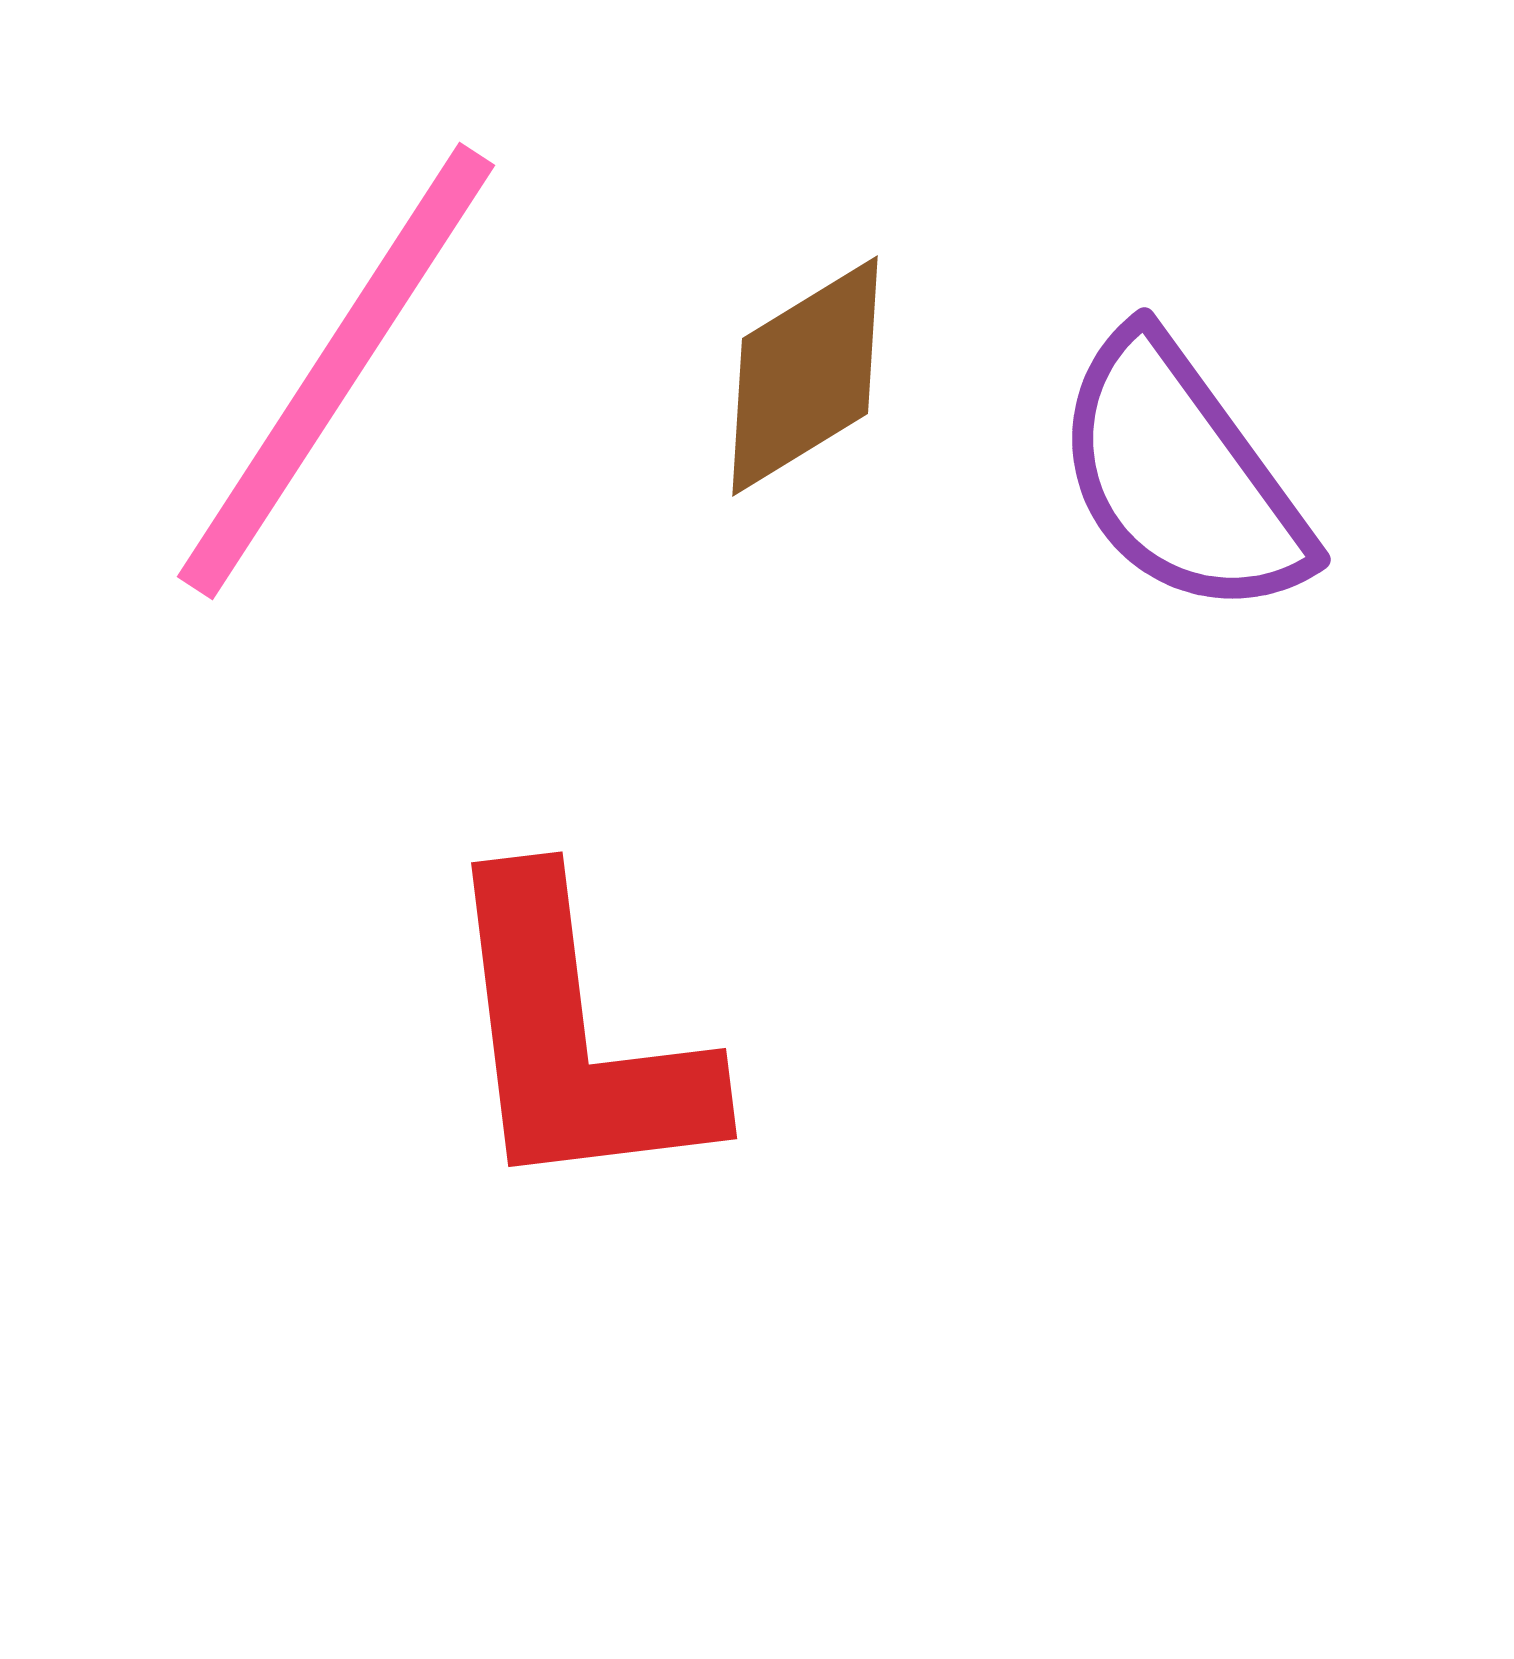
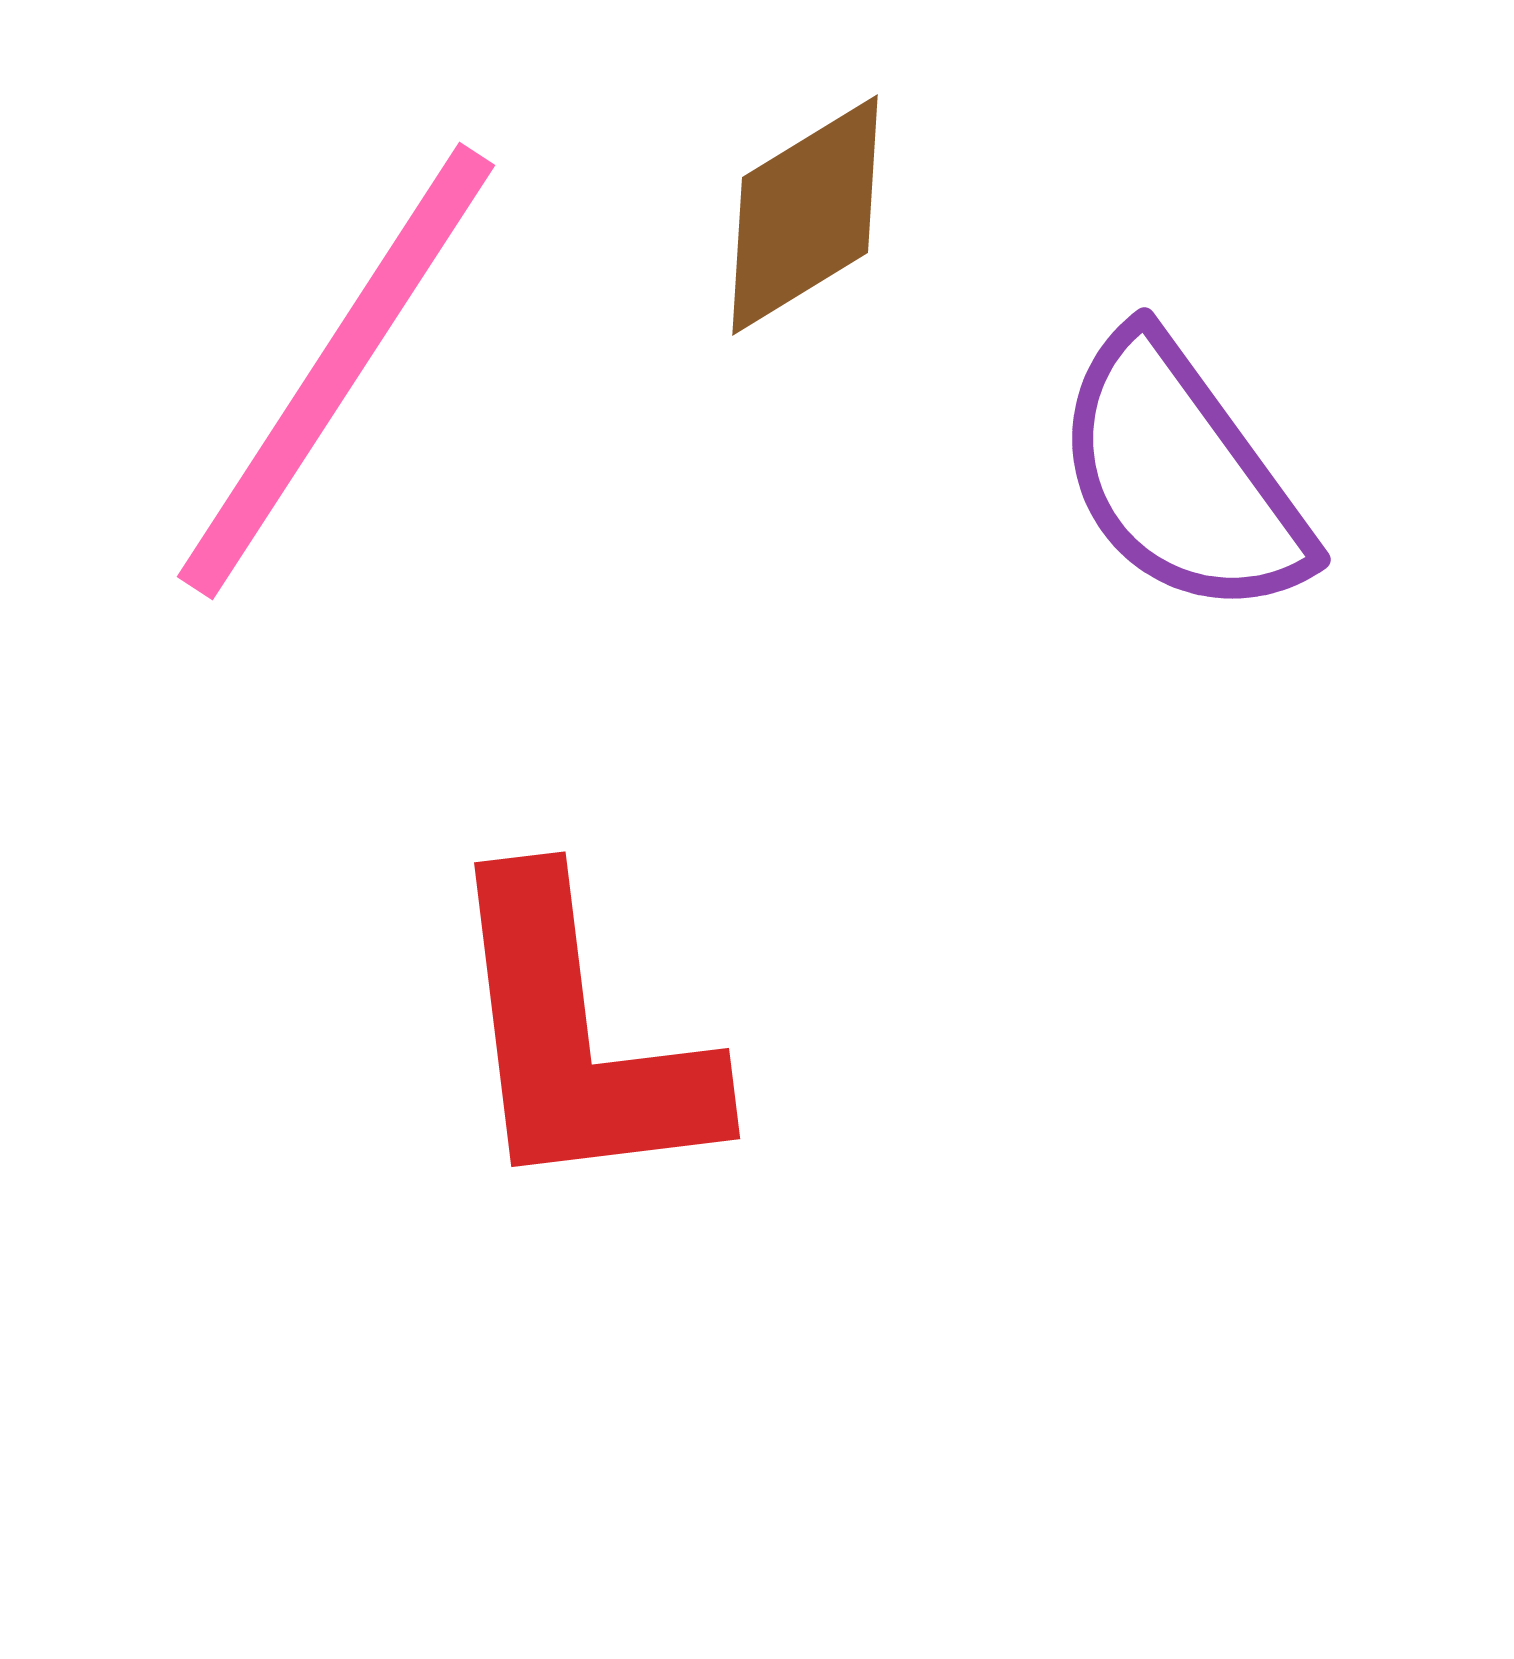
brown diamond: moved 161 px up
red L-shape: moved 3 px right
